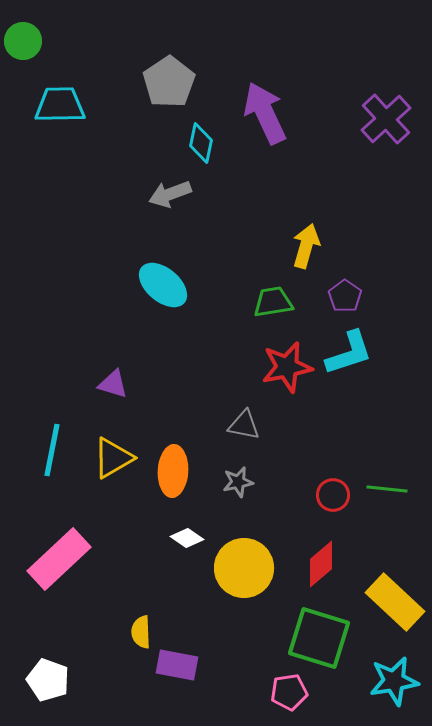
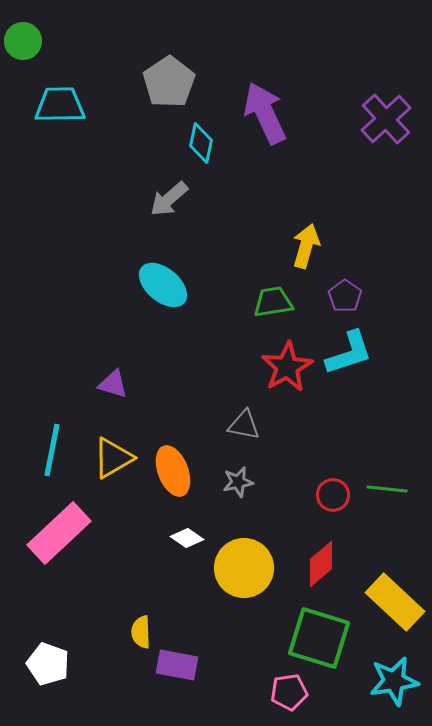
gray arrow: moved 1 px left, 5 px down; rotated 21 degrees counterclockwise
red star: rotated 18 degrees counterclockwise
orange ellipse: rotated 24 degrees counterclockwise
pink rectangle: moved 26 px up
white pentagon: moved 16 px up
